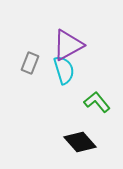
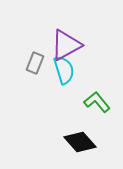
purple triangle: moved 2 px left
gray rectangle: moved 5 px right
